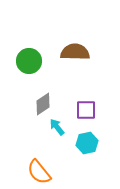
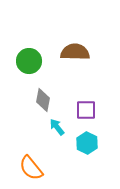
gray diamond: moved 4 px up; rotated 45 degrees counterclockwise
cyan hexagon: rotated 20 degrees counterclockwise
orange semicircle: moved 8 px left, 4 px up
